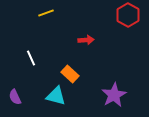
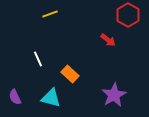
yellow line: moved 4 px right, 1 px down
red arrow: moved 22 px right; rotated 42 degrees clockwise
white line: moved 7 px right, 1 px down
cyan triangle: moved 5 px left, 2 px down
